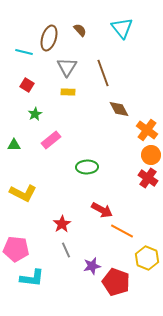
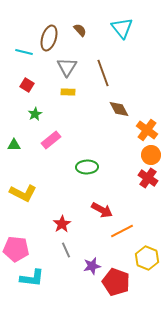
orange line: rotated 55 degrees counterclockwise
